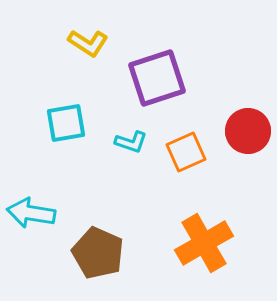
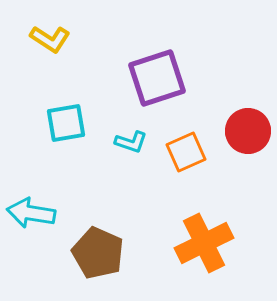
yellow L-shape: moved 38 px left, 4 px up
orange cross: rotated 4 degrees clockwise
